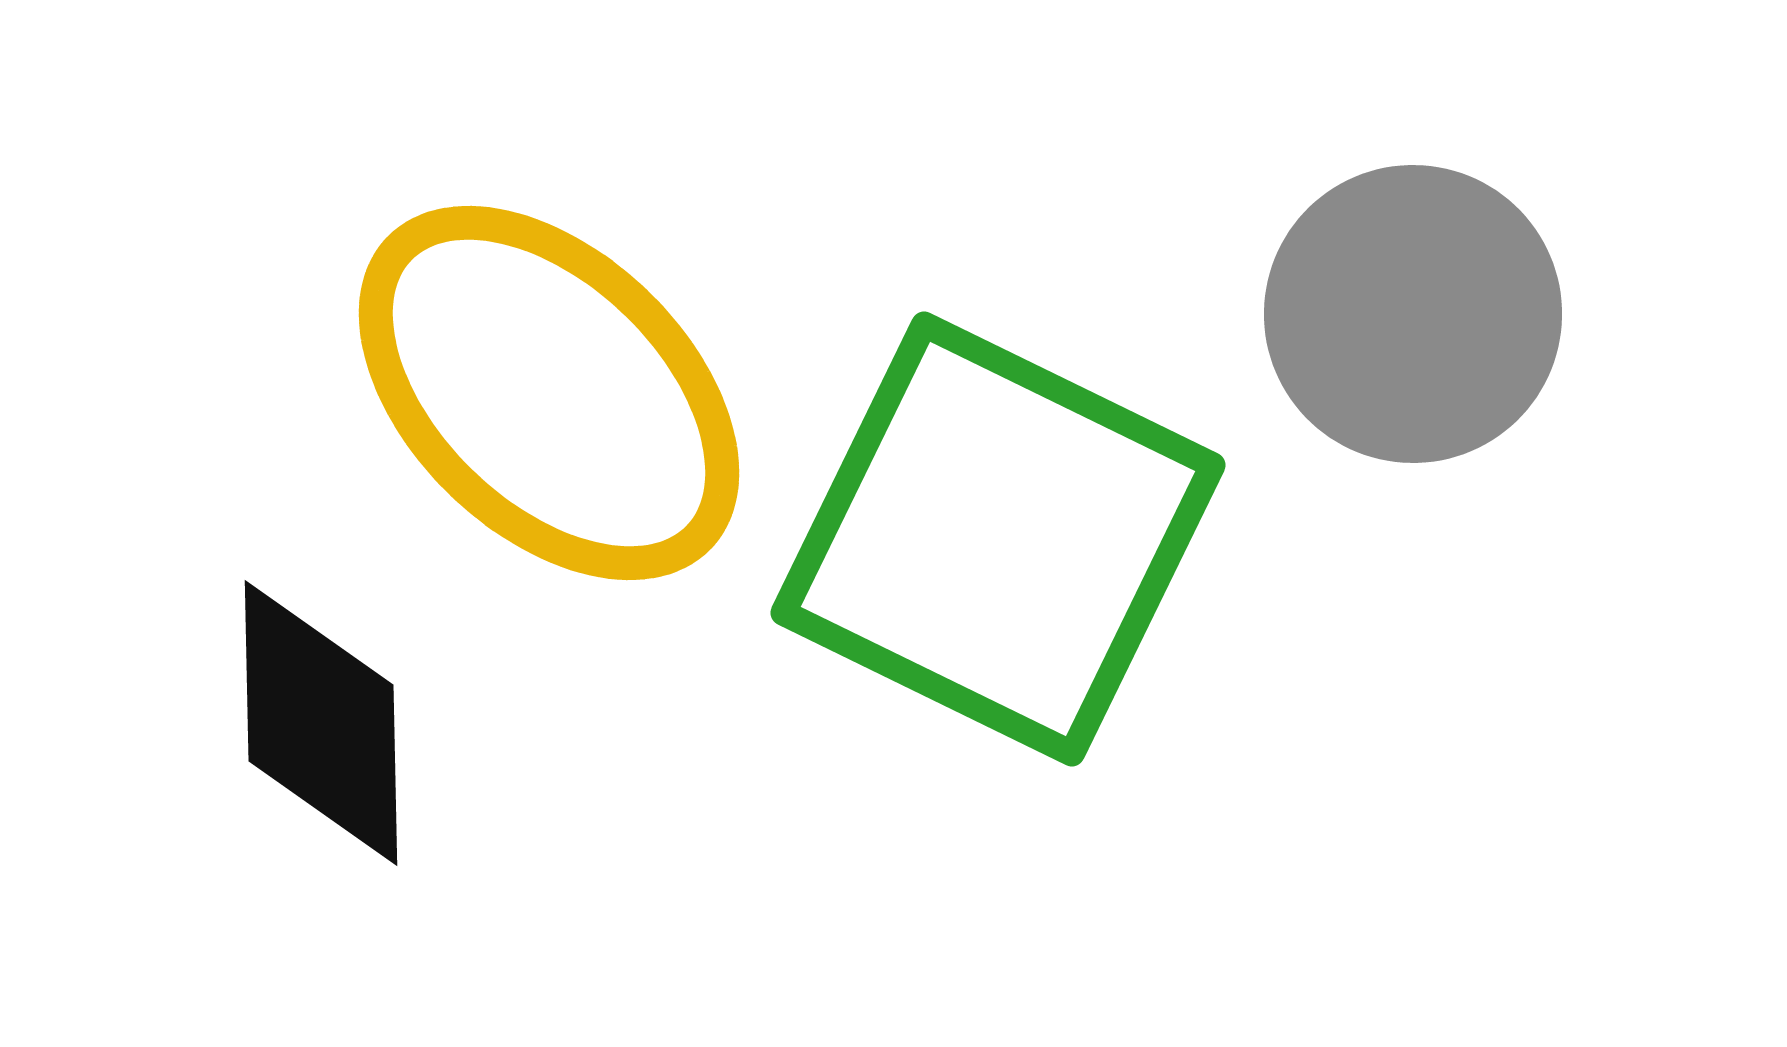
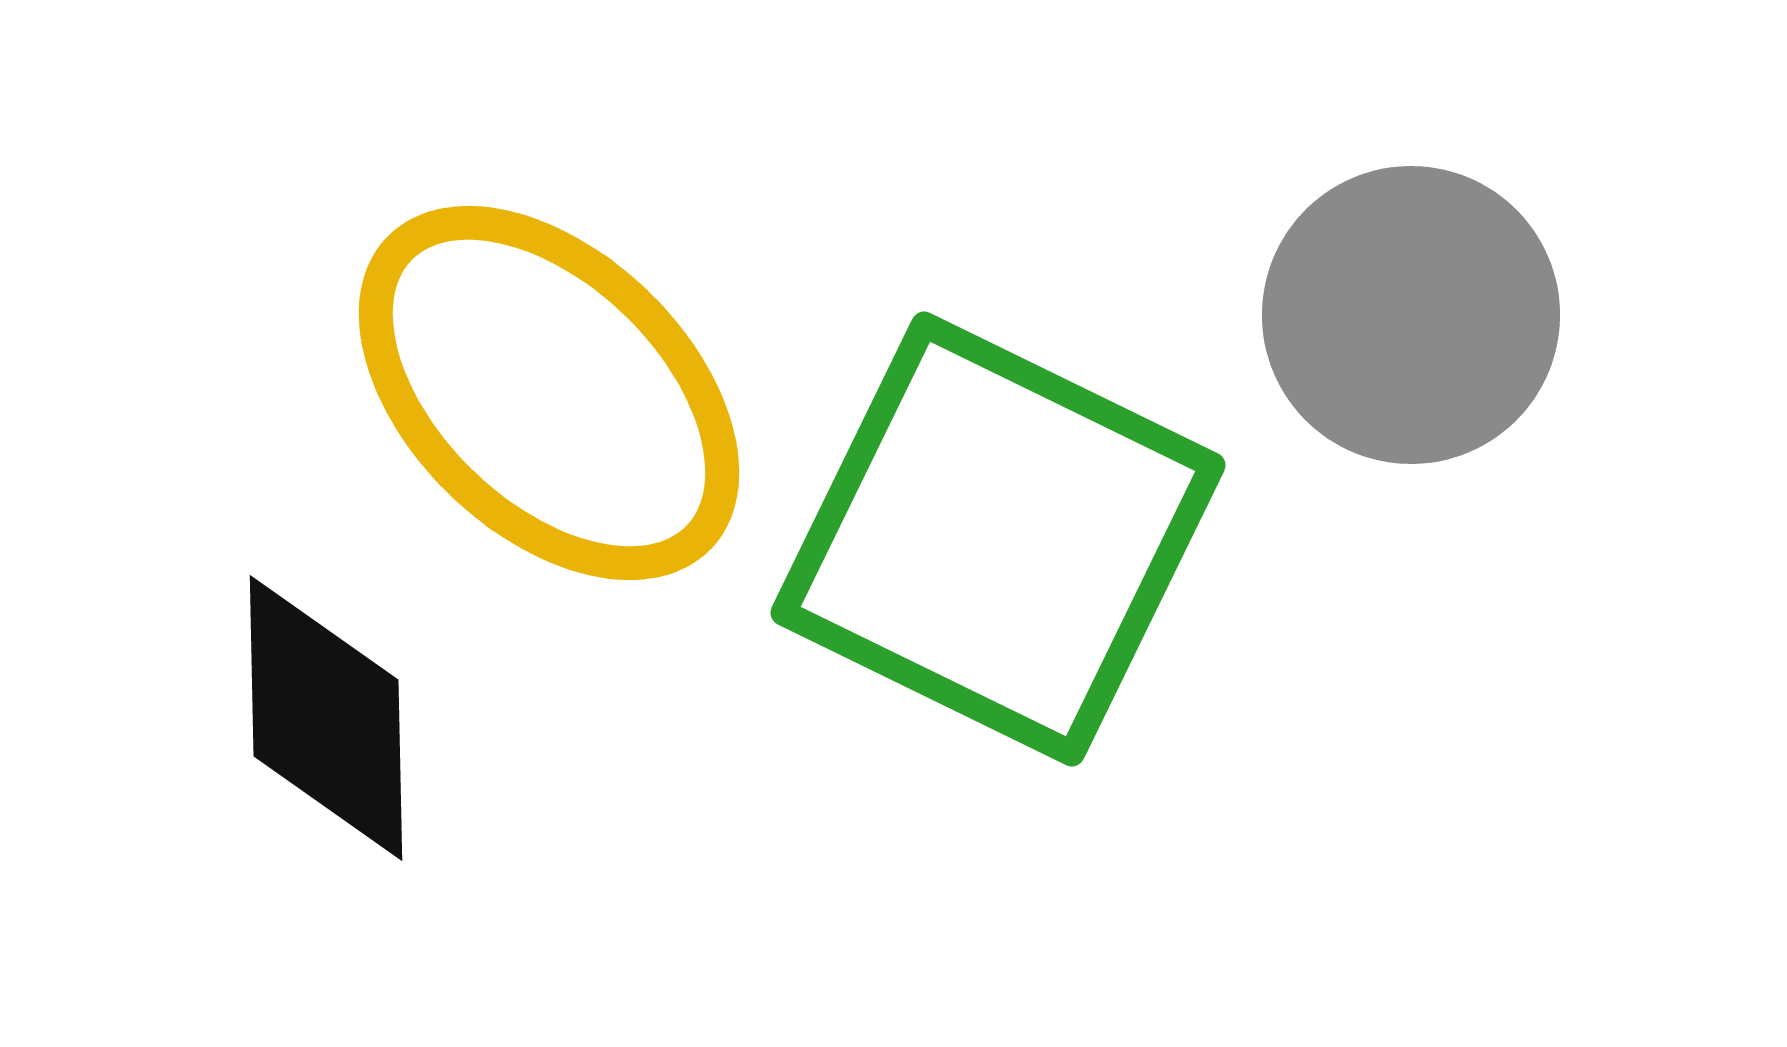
gray circle: moved 2 px left, 1 px down
black diamond: moved 5 px right, 5 px up
